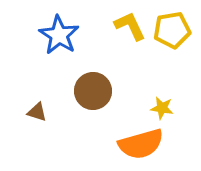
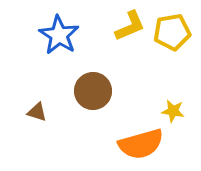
yellow L-shape: rotated 92 degrees clockwise
yellow pentagon: moved 2 px down
yellow star: moved 11 px right, 3 px down
